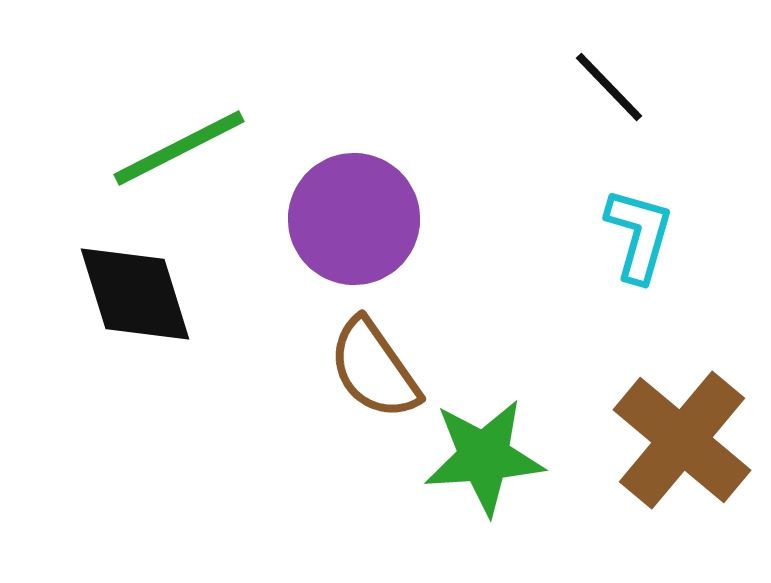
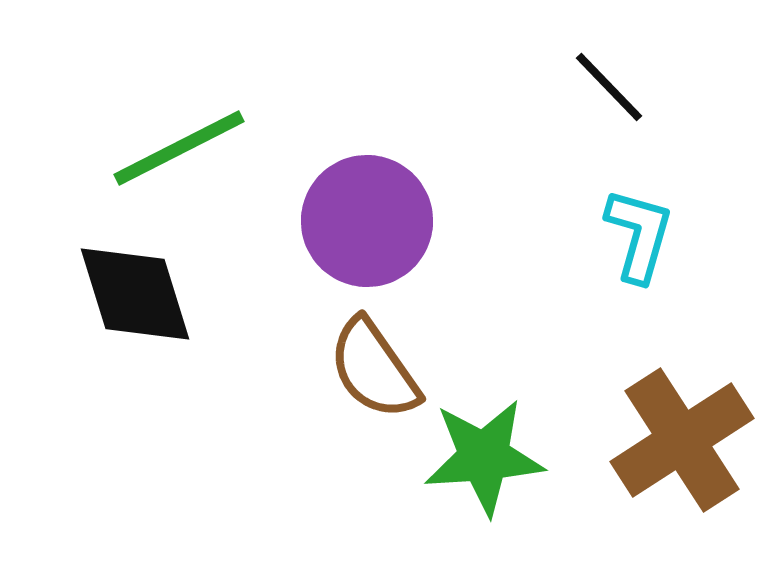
purple circle: moved 13 px right, 2 px down
brown cross: rotated 17 degrees clockwise
